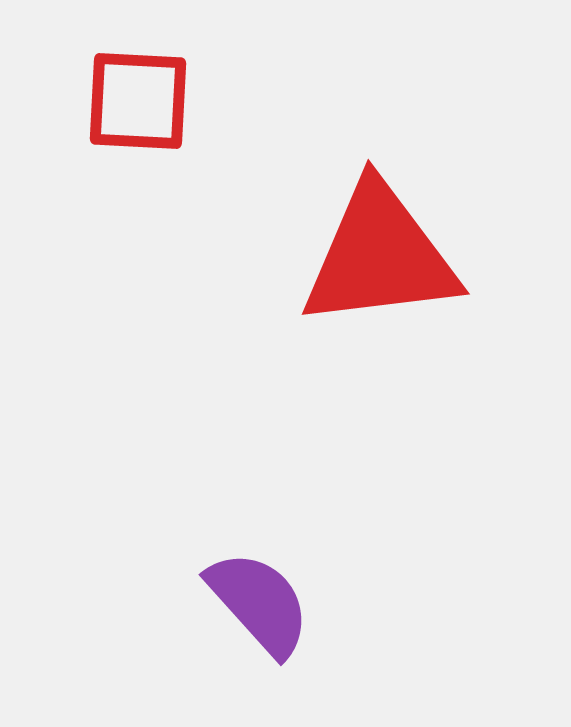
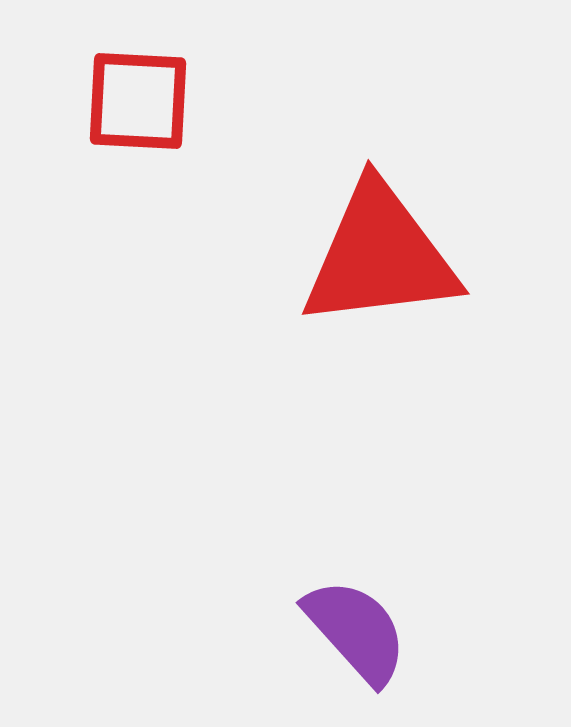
purple semicircle: moved 97 px right, 28 px down
